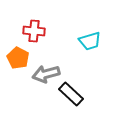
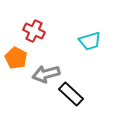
red cross: rotated 20 degrees clockwise
orange pentagon: moved 2 px left
